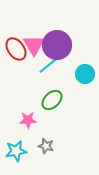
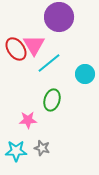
purple circle: moved 2 px right, 28 px up
cyan line: moved 1 px left, 1 px up
green ellipse: rotated 30 degrees counterclockwise
gray star: moved 4 px left, 2 px down
cyan star: rotated 10 degrees clockwise
